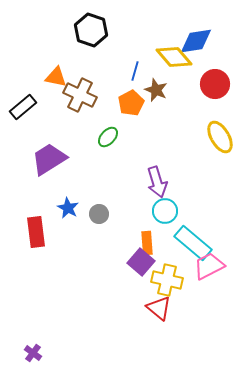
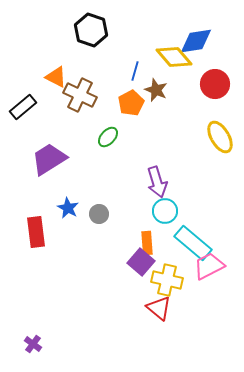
orange triangle: rotated 15 degrees clockwise
purple cross: moved 9 px up
